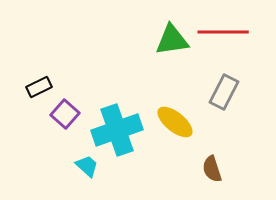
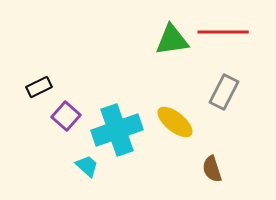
purple square: moved 1 px right, 2 px down
